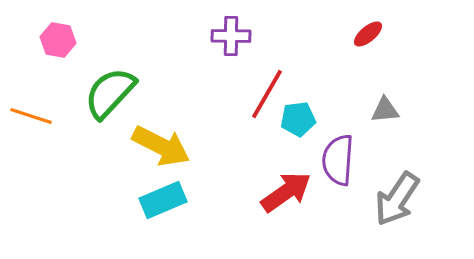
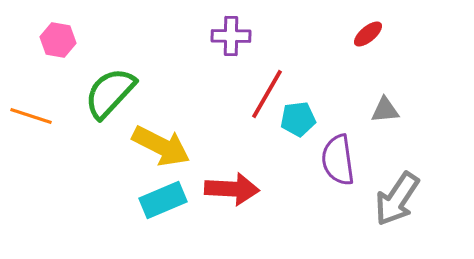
purple semicircle: rotated 12 degrees counterclockwise
red arrow: moved 54 px left, 3 px up; rotated 38 degrees clockwise
